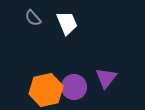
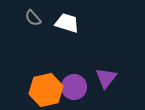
white trapezoid: rotated 50 degrees counterclockwise
